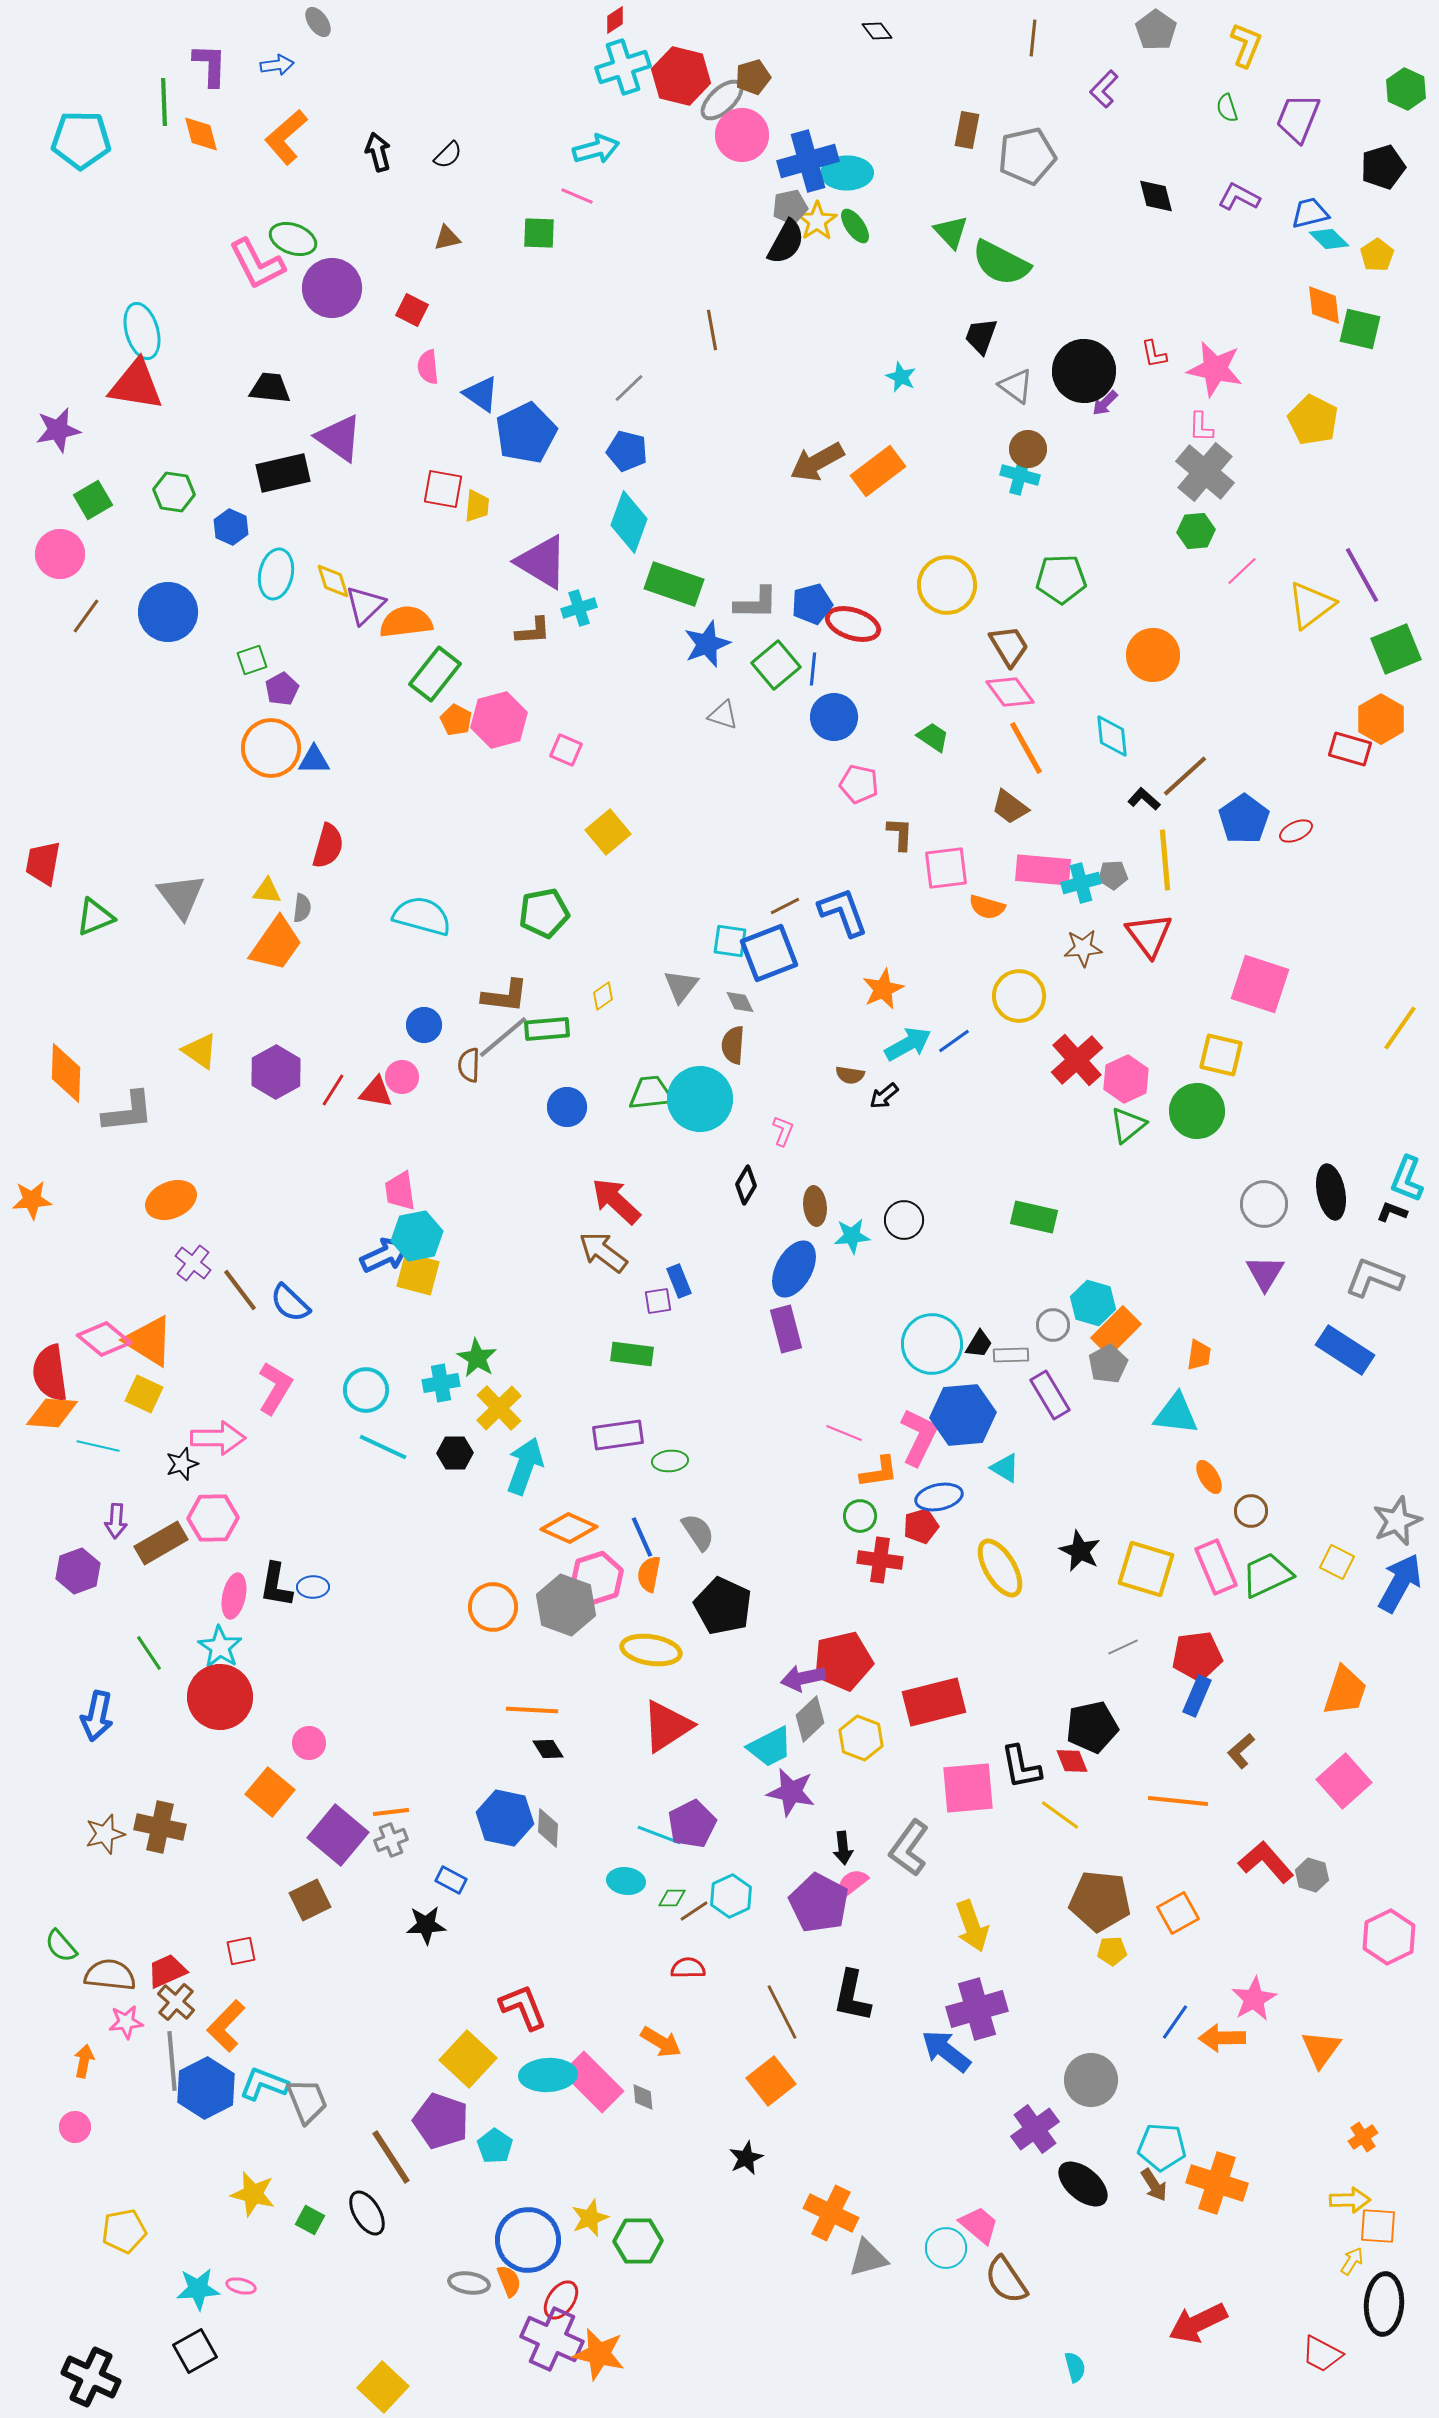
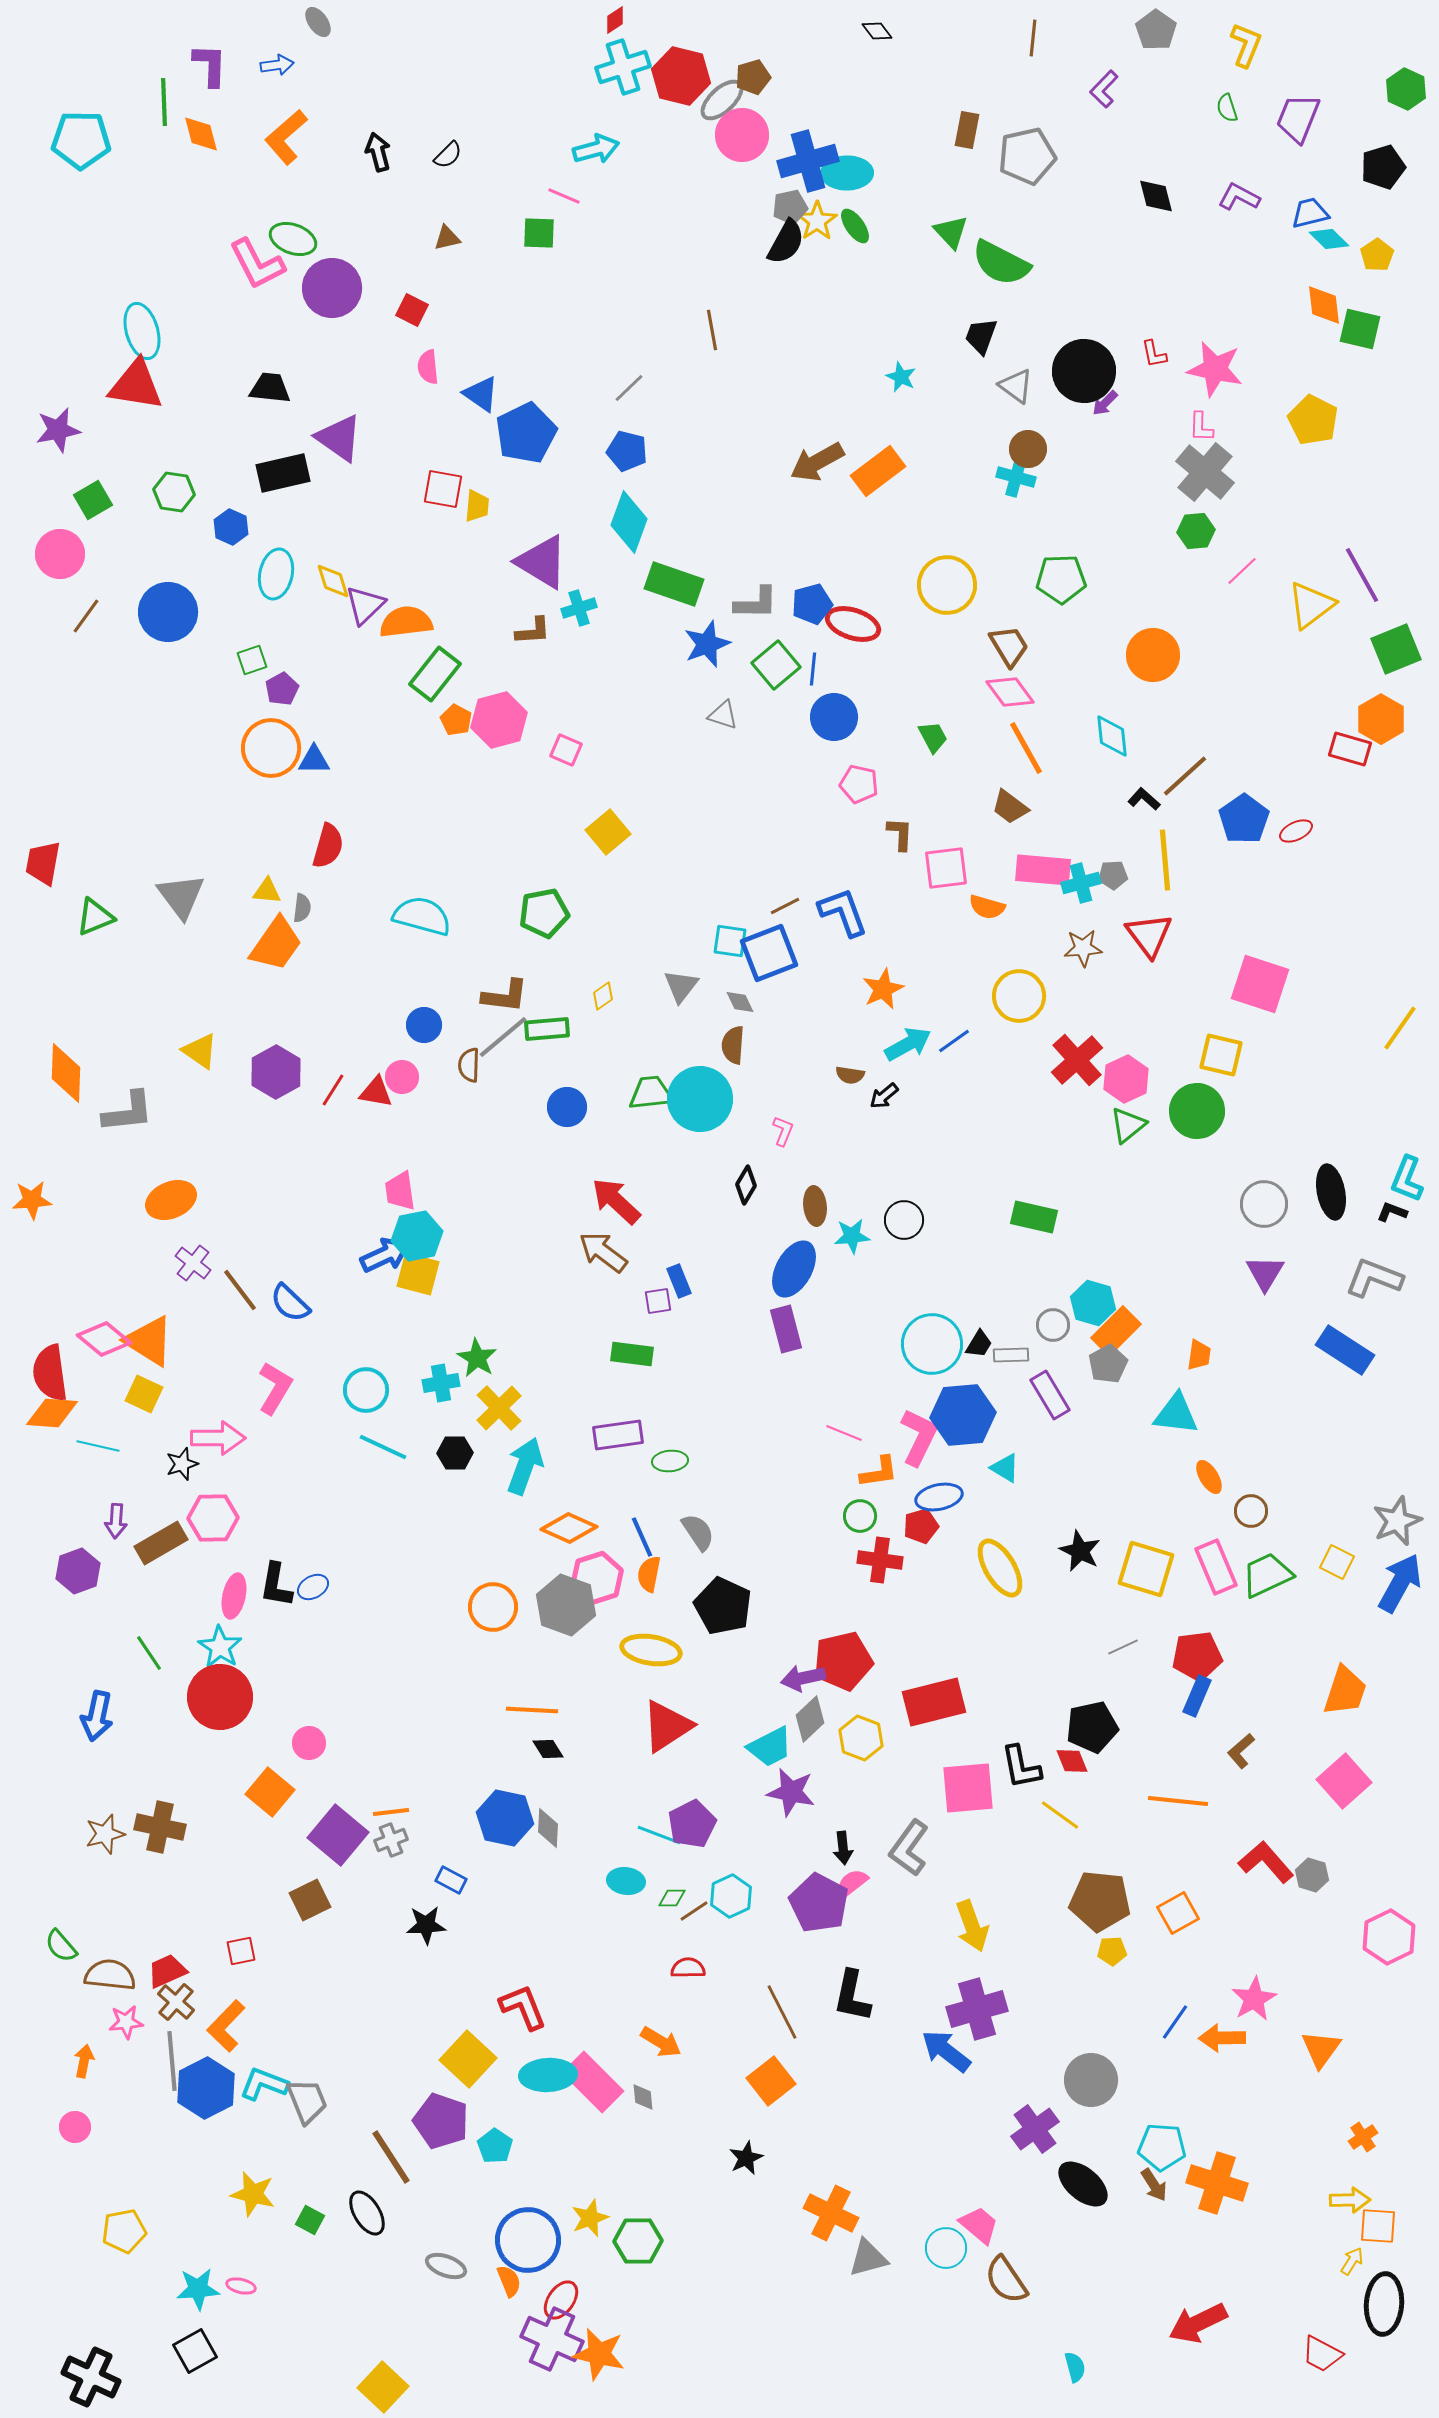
pink line at (577, 196): moved 13 px left
cyan cross at (1020, 475): moved 4 px left, 2 px down
green trapezoid at (933, 737): rotated 28 degrees clockwise
blue ellipse at (313, 1587): rotated 28 degrees counterclockwise
gray ellipse at (469, 2283): moved 23 px left, 17 px up; rotated 12 degrees clockwise
